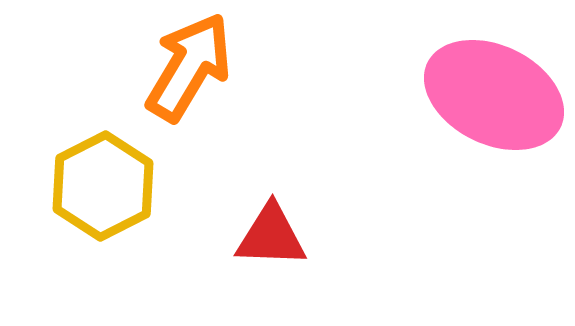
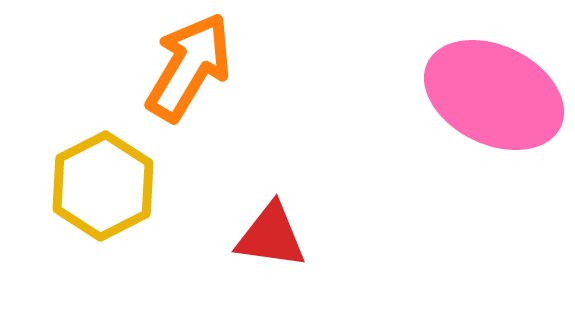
red triangle: rotated 6 degrees clockwise
